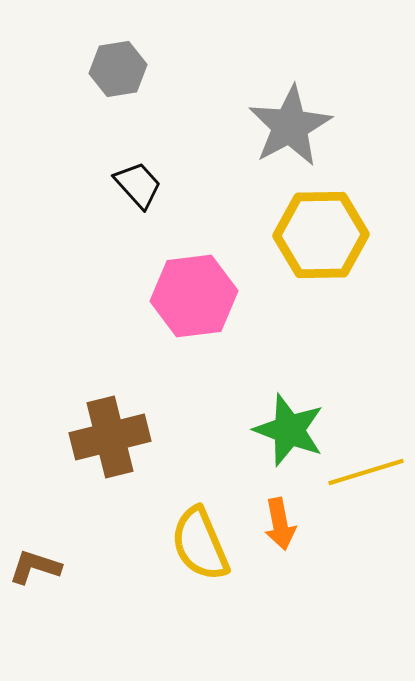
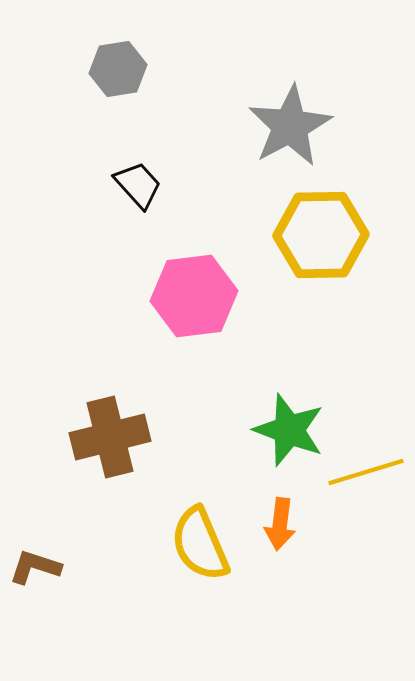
orange arrow: rotated 18 degrees clockwise
